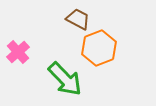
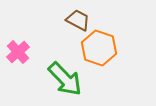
brown trapezoid: moved 1 px down
orange hexagon: rotated 20 degrees counterclockwise
